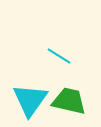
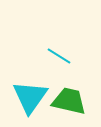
cyan triangle: moved 3 px up
